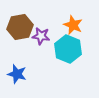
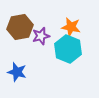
orange star: moved 2 px left, 2 px down; rotated 12 degrees counterclockwise
purple star: rotated 24 degrees counterclockwise
blue star: moved 2 px up
